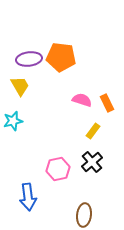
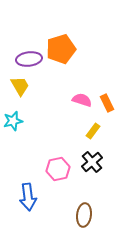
orange pentagon: moved 8 px up; rotated 24 degrees counterclockwise
